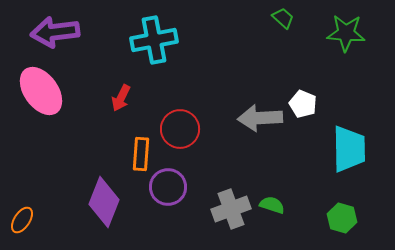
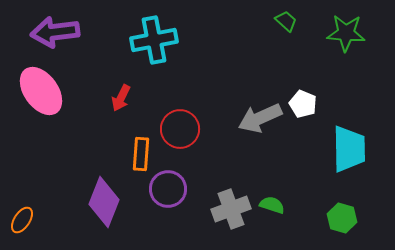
green trapezoid: moved 3 px right, 3 px down
gray arrow: rotated 21 degrees counterclockwise
purple circle: moved 2 px down
